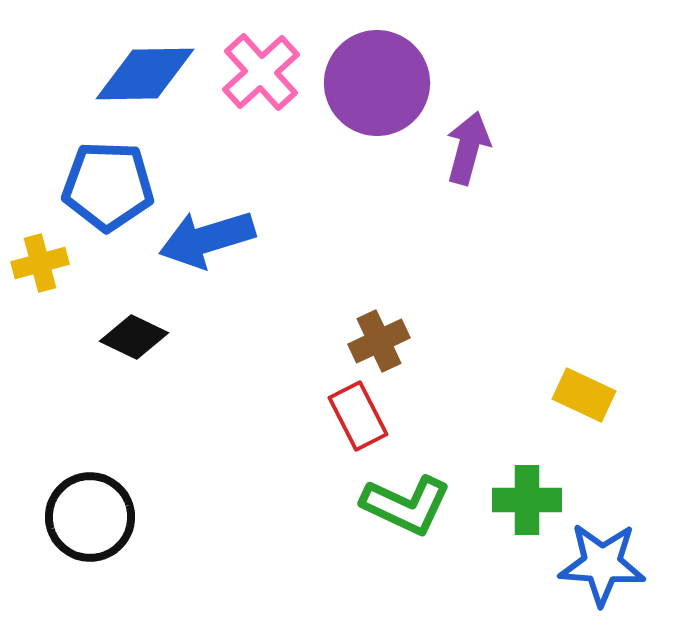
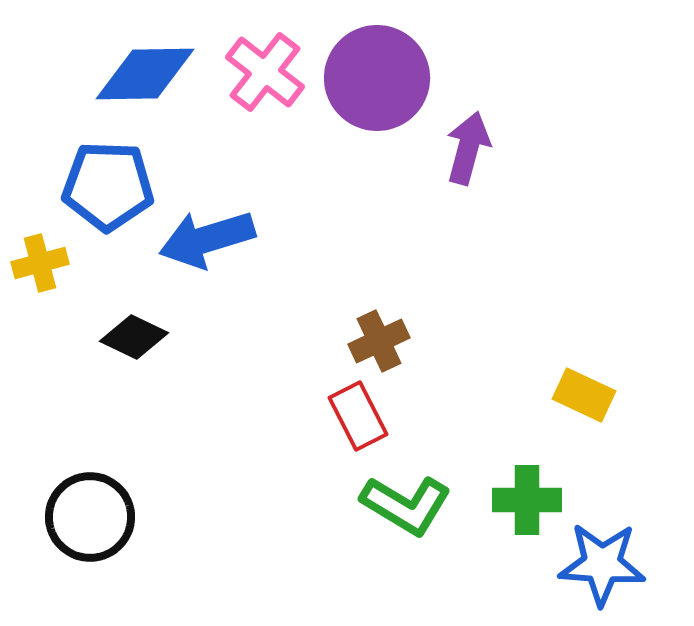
pink cross: moved 4 px right; rotated 10 degrees counterclockwise
purple circle: moved 5 px up
green L-shape: rotated 6 degrees clockwise
